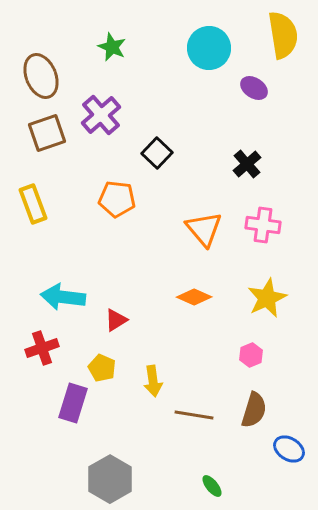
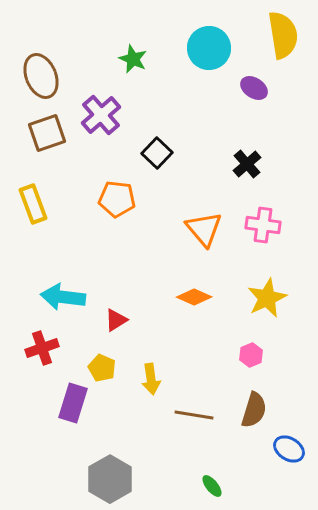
green star: moved 21 px right, 12 px down
yellow arrow: moved 2 px left, 2 px up
